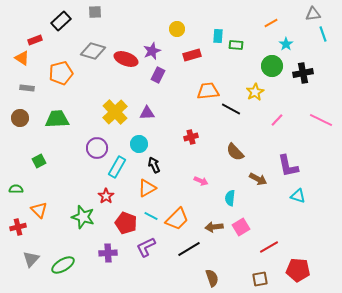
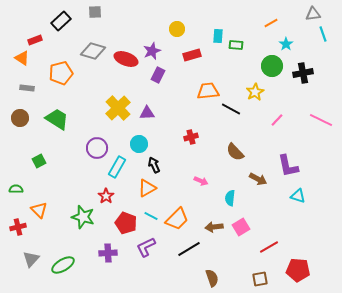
yellow cross at (115, 112): moved 3 px right, 4 px up
green trapezoid at (57, 119): rotated 35 degrees clockwise
